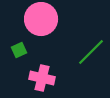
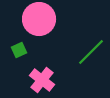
pink circle: moved 2 px left
pink cross: moved 2 px down; rotated 25 degrees clockwise
